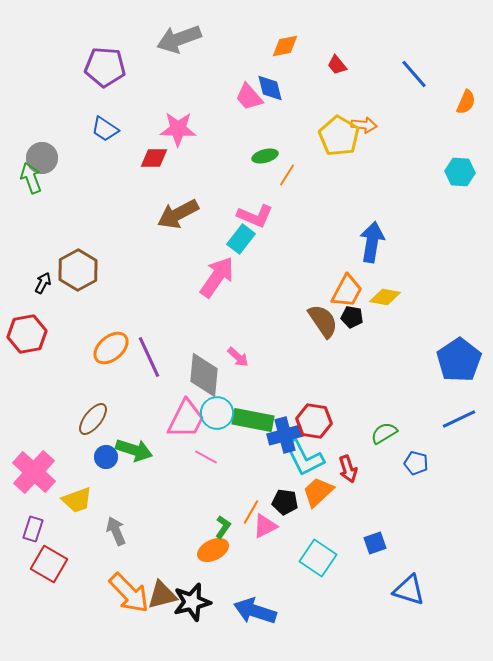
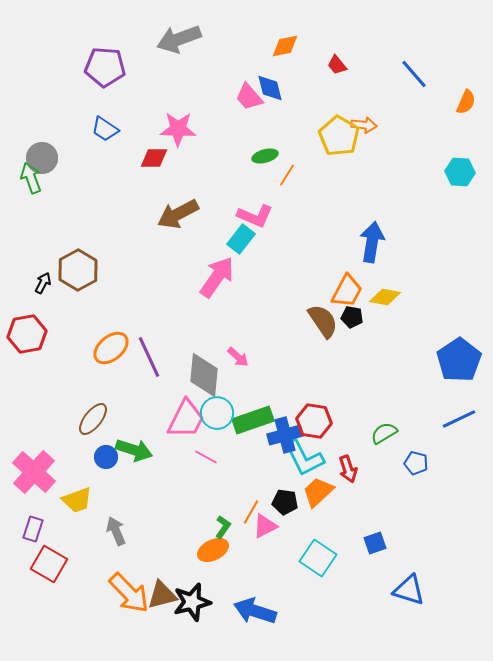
green rectangle at (253, 420): rotated 30 degrees counterclockwise
